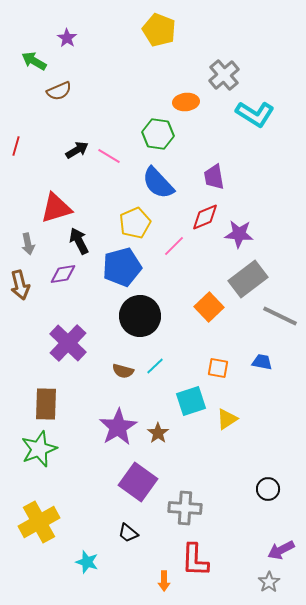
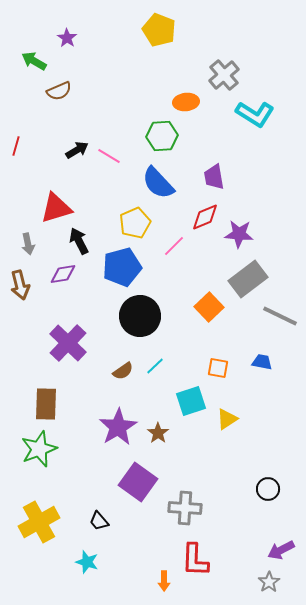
green hexagon at (158, 134): moved 4 px right, 2 px down; rotated 12 degrees counterclockwise
brown semicircle at (123, 371): rotated 50 degrees counterclockwise
black trapezoid at (128, 533): moved 29 px left, 12 px up; rotated 10 degrees clockwise
